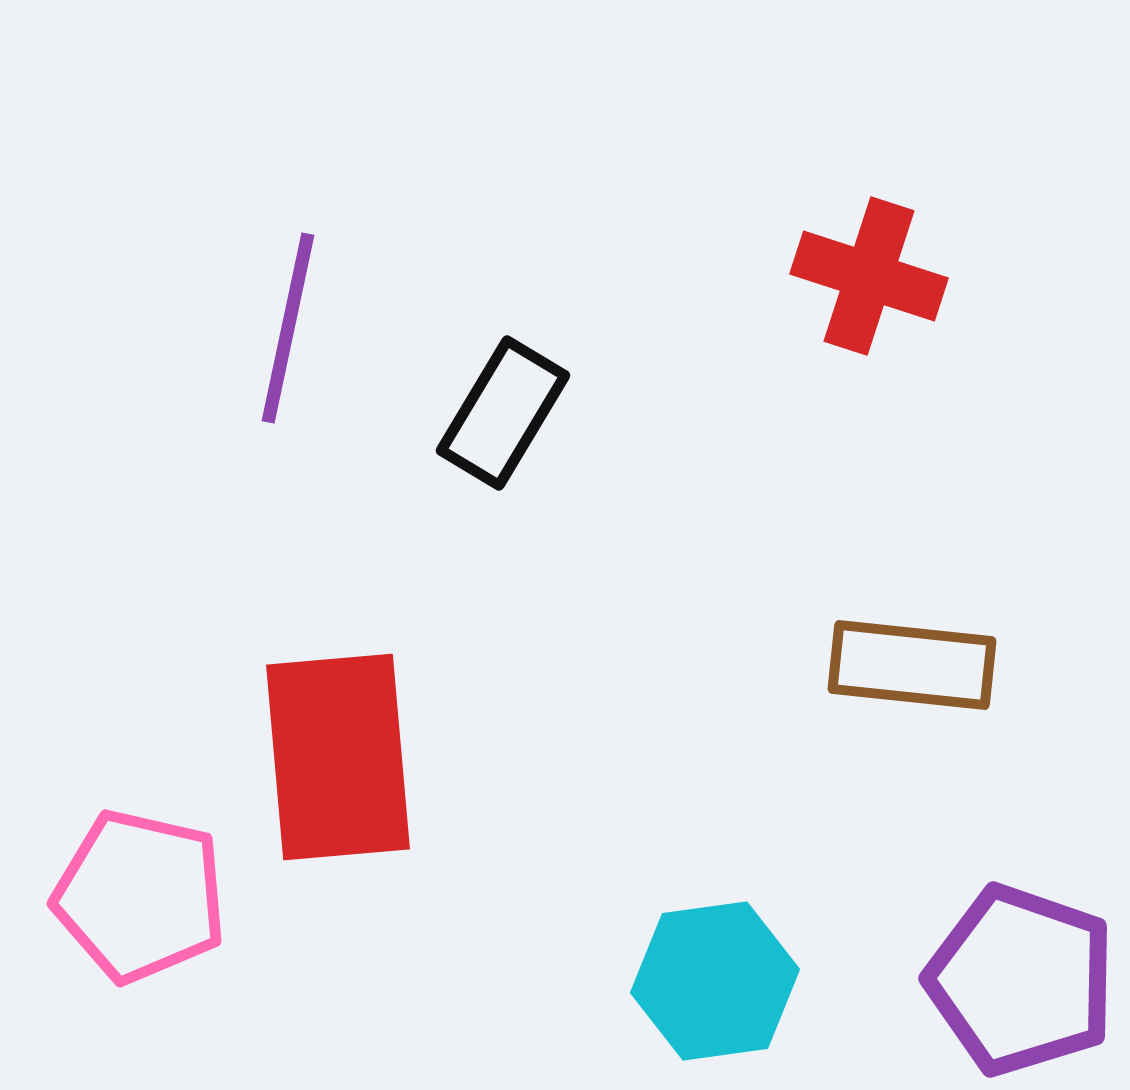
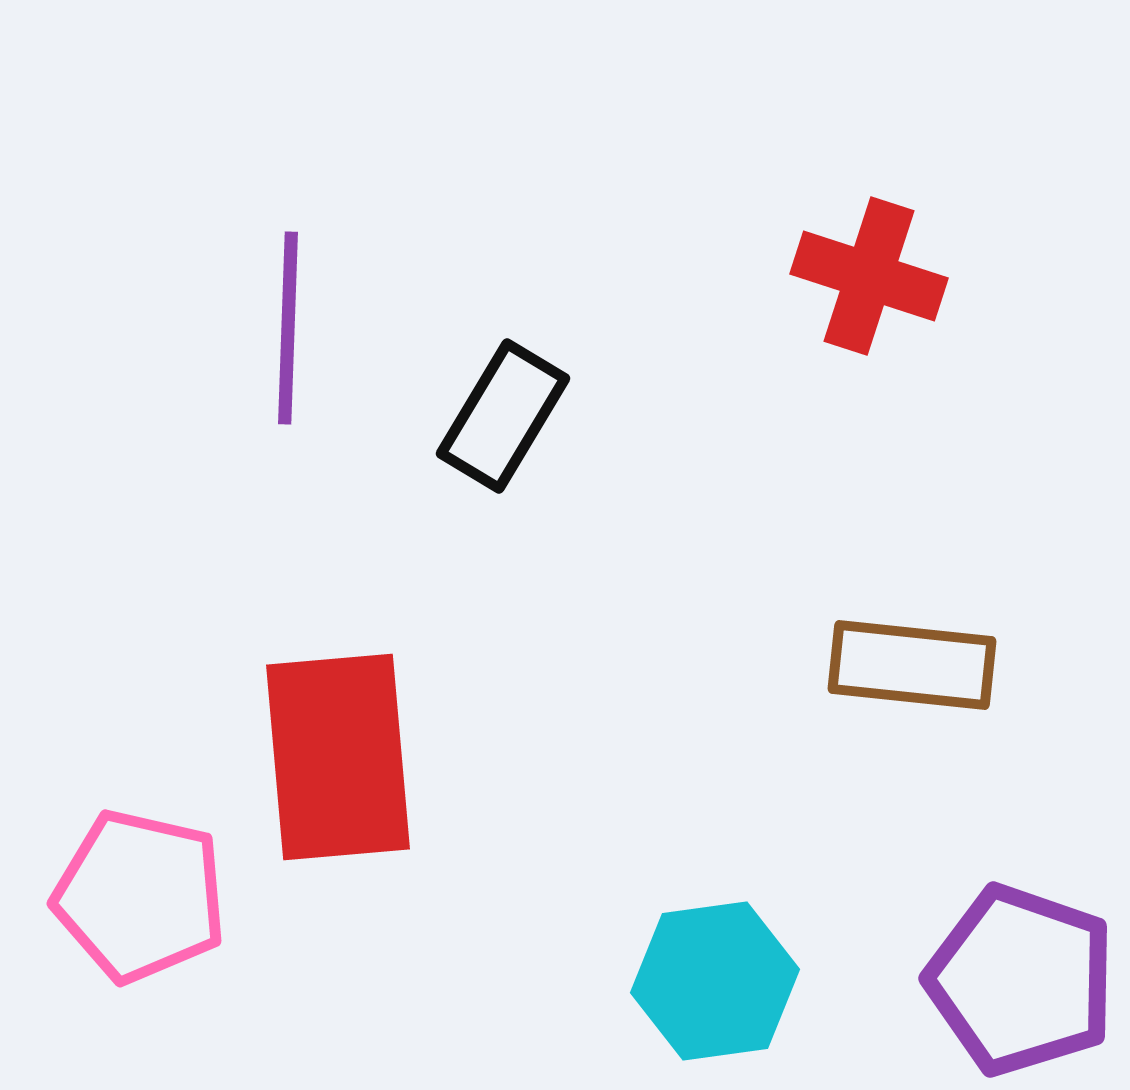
purple line: rotated 10 degrees counterclockwise
black rectangle: moved 3 px down
